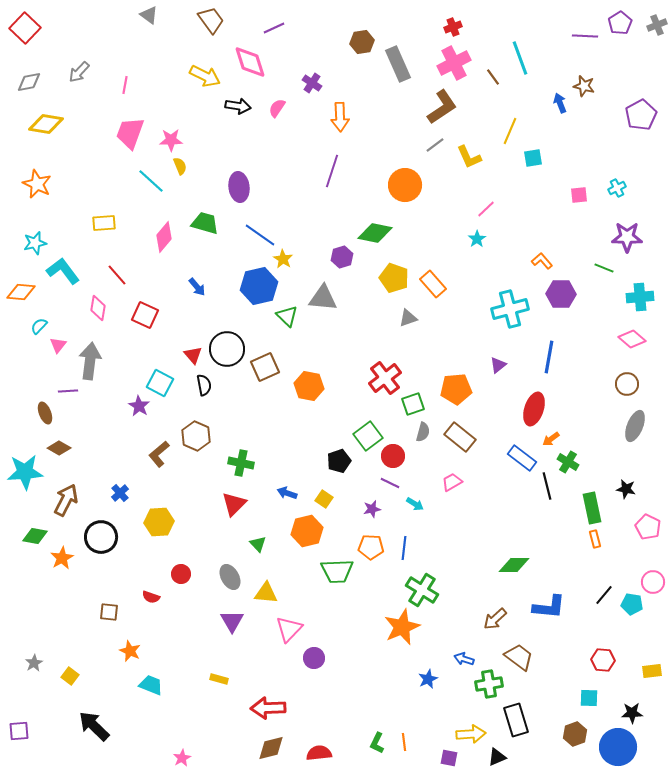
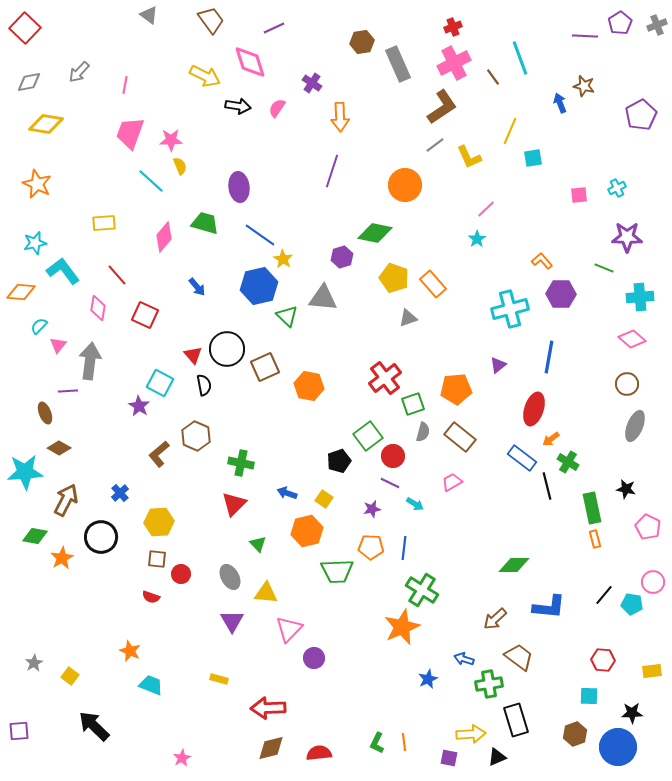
brown square at (109, 612): moved 48 px right, 53 px up
cyan square at (589, 698): moved 2 px up
